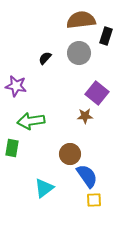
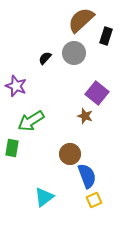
brown semicircle: rotated 36 degrees counterclockwise
gray circle: moved 5 px left
purple star: rotated 10 degrees clockwise
brown star: rotated 21 degrees clockwise
green arrow: rotated 24 degrees counterclockwise
blue semicircle: rotated 15 degrees clockwise
cyan triangle: moved 9 px down
yellow square: rotated 21 degrees counterclockwise
